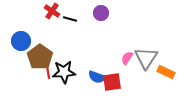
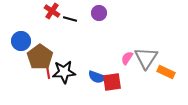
purple circle: moved 2 px left
